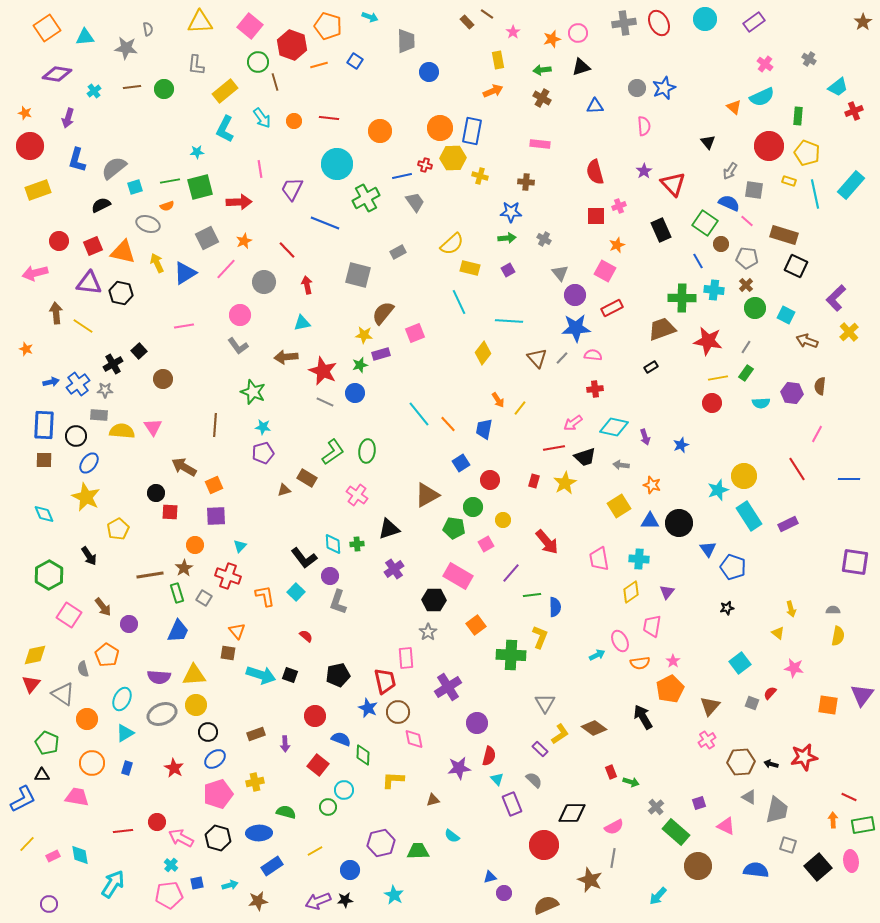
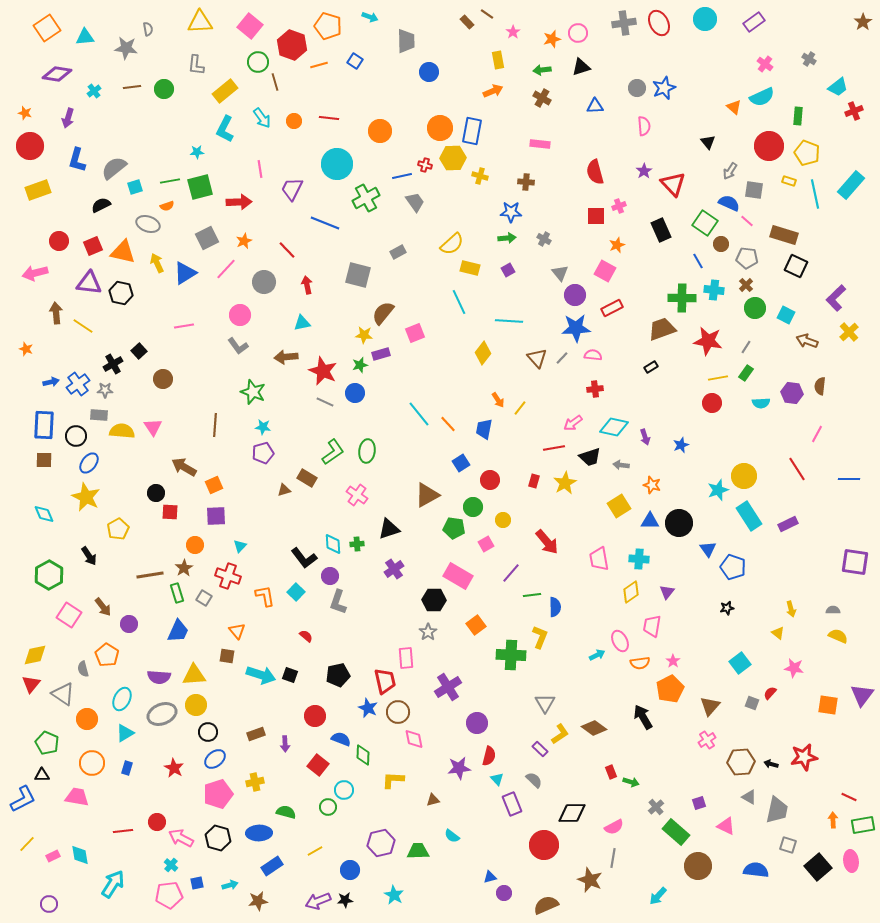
black trapezoid at (585, 457): moved 5 px right
yellow semicircle at (838, 636): rotated 78 degrees counterclockwise
brown square at (228, 653): moved 1 px left, 3 px down
